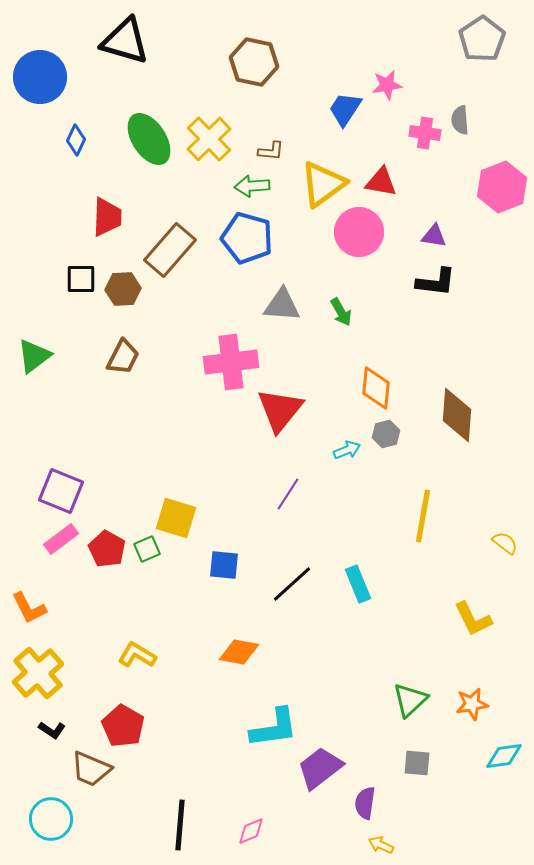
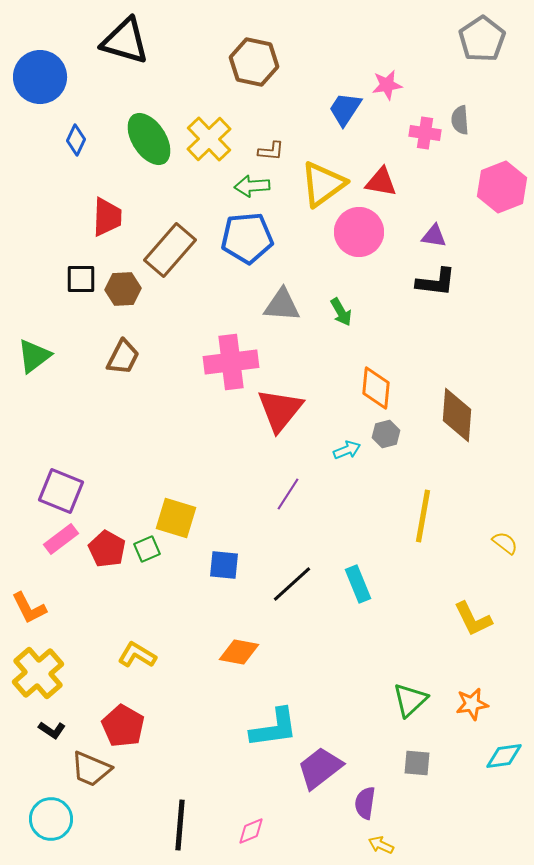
blue pentagon at (247, 238): rotated 21 degrees counterclockwise
